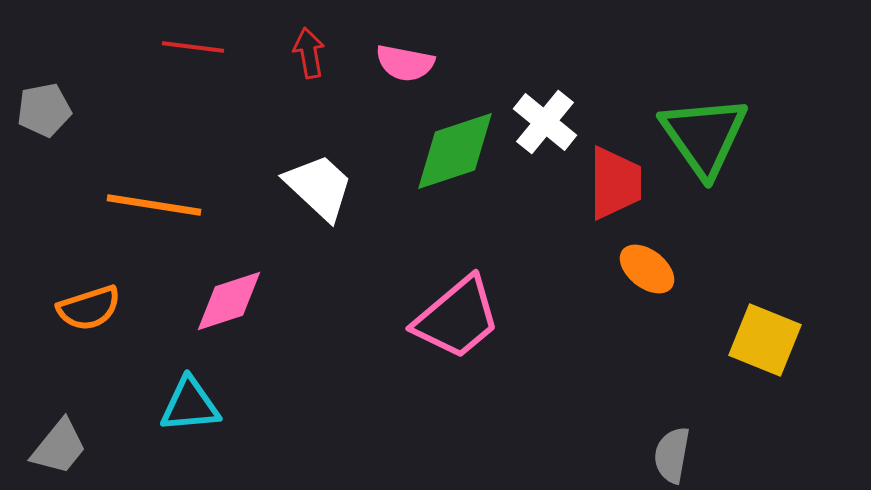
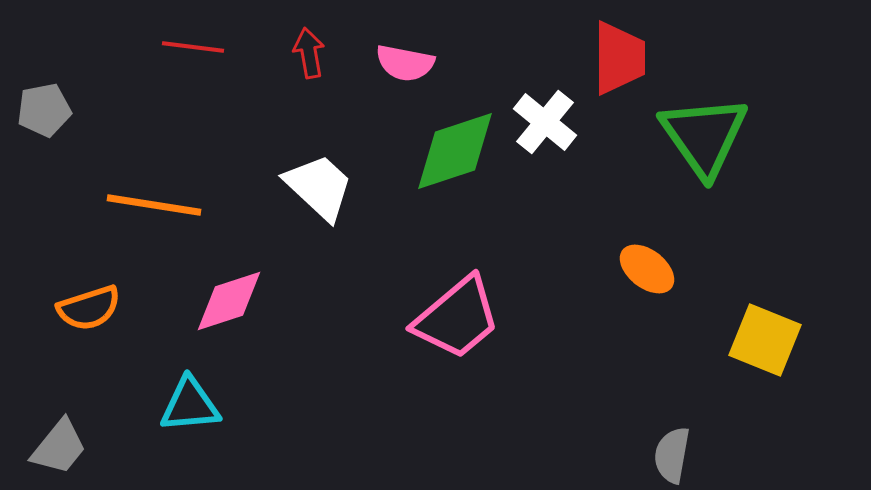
red trapezoid: moved 4 px right, 125 px up
